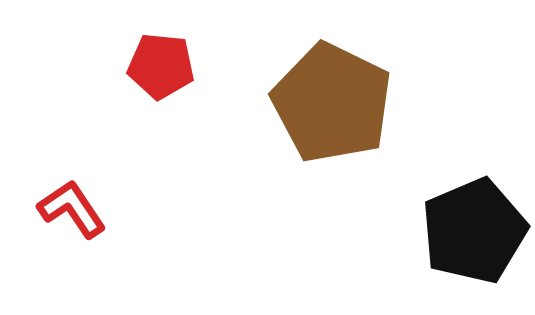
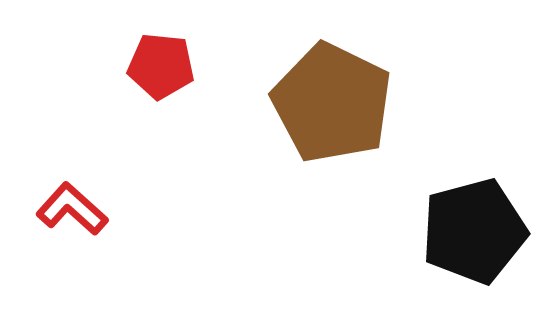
red L-shape: rotated 14 degrees counterclockwise
black pentagon: rotated 8 degrees clockwise
